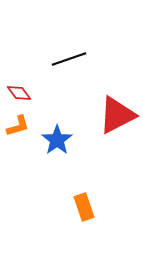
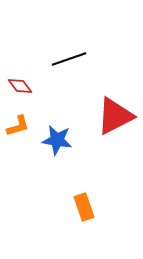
red diamond: moved 1 px right, 7 px up
red triangle: moved 2 px left, 1 px down
blue star: rotated 28 degrees counterclockwise
